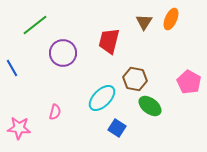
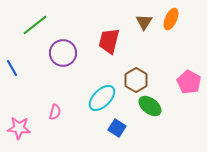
brown hexagon: moved 1 px right, 1 px down; rotated 20 degrees clockwise
